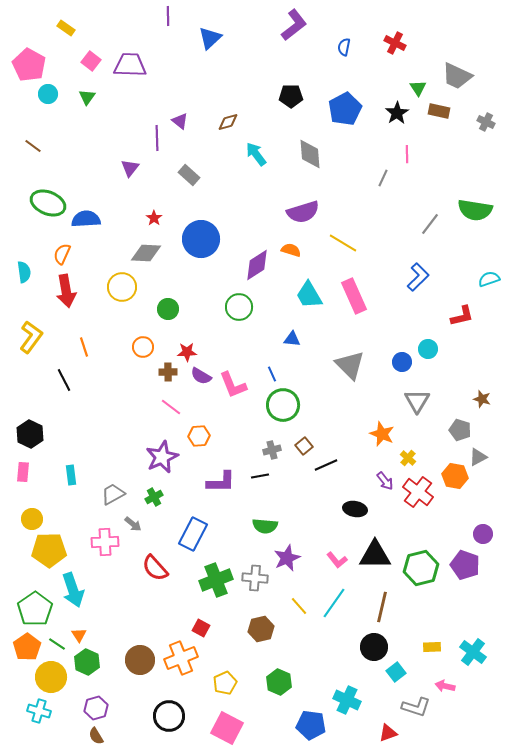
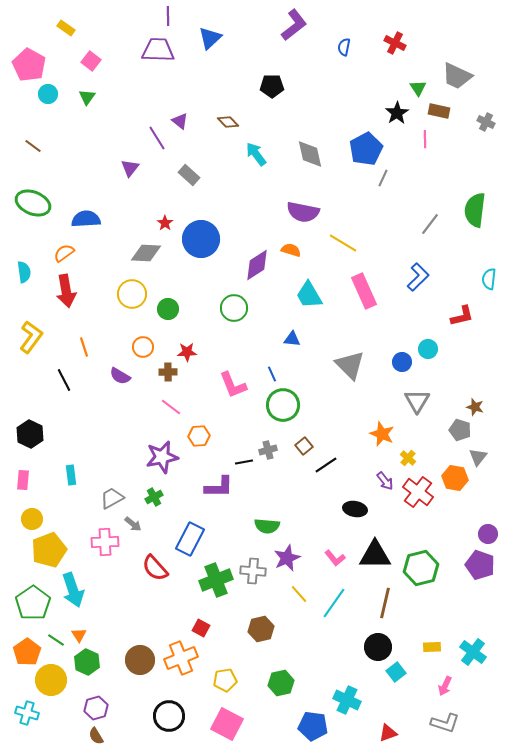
purple trapezoid at (130, 65): moved 28 px right, 15 px up
black pentagon at (291, 96): moved 19 px left, 10 px up
blue pentagon at (345, 109): moved 21 px right, 40 px down
brown diamond at (228, 122): rotated 60 degrees clockwise
purple line at (157, 138): rotated 30 degrees counterclockwise
gray diamond at (310, 154): rotated 8 degrees counterclockwise
pink line at (407, 154): moved 18 px right, 15 px up
green ellipse at (48, 203): moved 15 px left
green semicircle at (475, 210): rotated 88 degrees clockwise
purple semicircle at (303, 212): rotated 28 degrees clockwise
red star at (154, 218): moved 11 px right, 5 px down
orange semicircle at (62, 254): moved 2 px right, 1 px up; rotated 30 degrees clockwise
cyan semicircle at (489, 279): rotated 65 degrees counterclockwise
yellow circle at (122, 287): moved 10 px right, 7 px down
pink rectangle at (354, 296): moved 10 px right, 5 px up
green circle at (239, 307): moved 5 px left, 1 px down
purple semicircle at (201, 376): moved 81 px left
brown star at (482, 399): moved 7 px left, 8 px down
gray cross at (272, 450): moved 4 px left
purple star at (162, 457): rotated 12 degrees clockwise
gray triangle at (478, 457): rotated 24 degrees counterclockwise
black line at (326, 465): rotated 10 degrees counterclockwise
pink rectangle at (23, 472): moved 8 px down
black line at (260, 476): moved 16 px left, 14 px up
orange hexagon at (455, 476): moved 2 px down
purple L-shape at (221, 482): moved 2 px left, 5 px down
gray trapezoid at (113, 494): moved 1 px left, 4 px down
green semicircle at (265, 526): moved 2 px right
blue rectangle at (193, 534): moved 3 px left, 5 px down
purple circle at (483, 534): moved 5 px right
yellow pentagon at (49, 550): rotated 20 degrees counterclockwise
pink L-shape at (337, 560): moved 2 px left, 2 px up
purple pentagon at (465, 565): moved 15 px right
gray cross at (255, 578): moved 2 px left, 7 px up
yellow line at (299, 606): moved 12 px up
brown line at (382, 607): moved 3 px right, 4 px up
green pentagon at (35, 609): moved 2 px left, 6 px up
green line at (57, 644): moved 1 px left, 4 px up
orange pentagon at (27, 647): moved 5 px down
black circle at (374, 647): moved 4 px right
yellow circle at (51, 677): moved 3 px down
green hexagon at (279, 682): moved 2 px right, 1 px down; rotated 25 degrees clockwise
yellow pentagon at (225, 683): moved 3 px up; rotated 15 degrees clockwise
pink arrow at (445, 686): rotated 78 degrees counterclockwise
gray L-shape at (416, 707): moved 29 px right, 16 px down
cyan cross at (39, 711): moved 12 px left, 2 px down
blue pentagon at (311, 725): moved 2 px right, 1 px down
pink square at (227, 728): moved 4 px up
